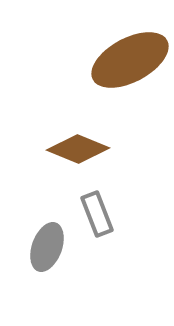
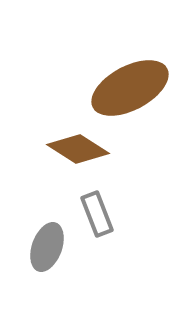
brown ellipse: moved 28 px down
brown diamond: rotated 10 degrees clockwise
